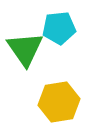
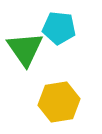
cyan pentagon: rotated 12 degrees clockwise
